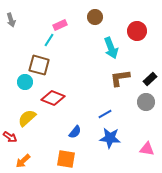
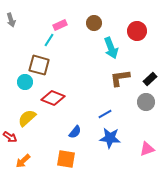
brown circle: moved 1 px left, 6 px down
pink triangle: rotated 28 degrees counterclockwise
